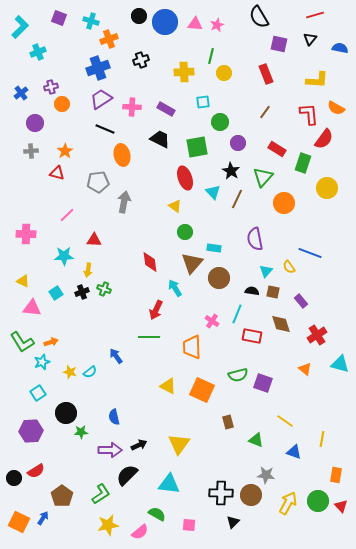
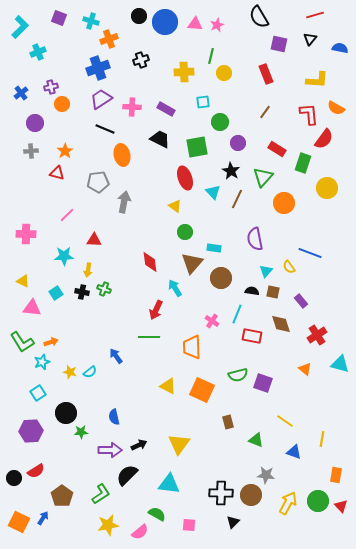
brown circle at (219, 278): moved 2 px right
black cross at (82, 292): rotated 32 degrees clockwise
